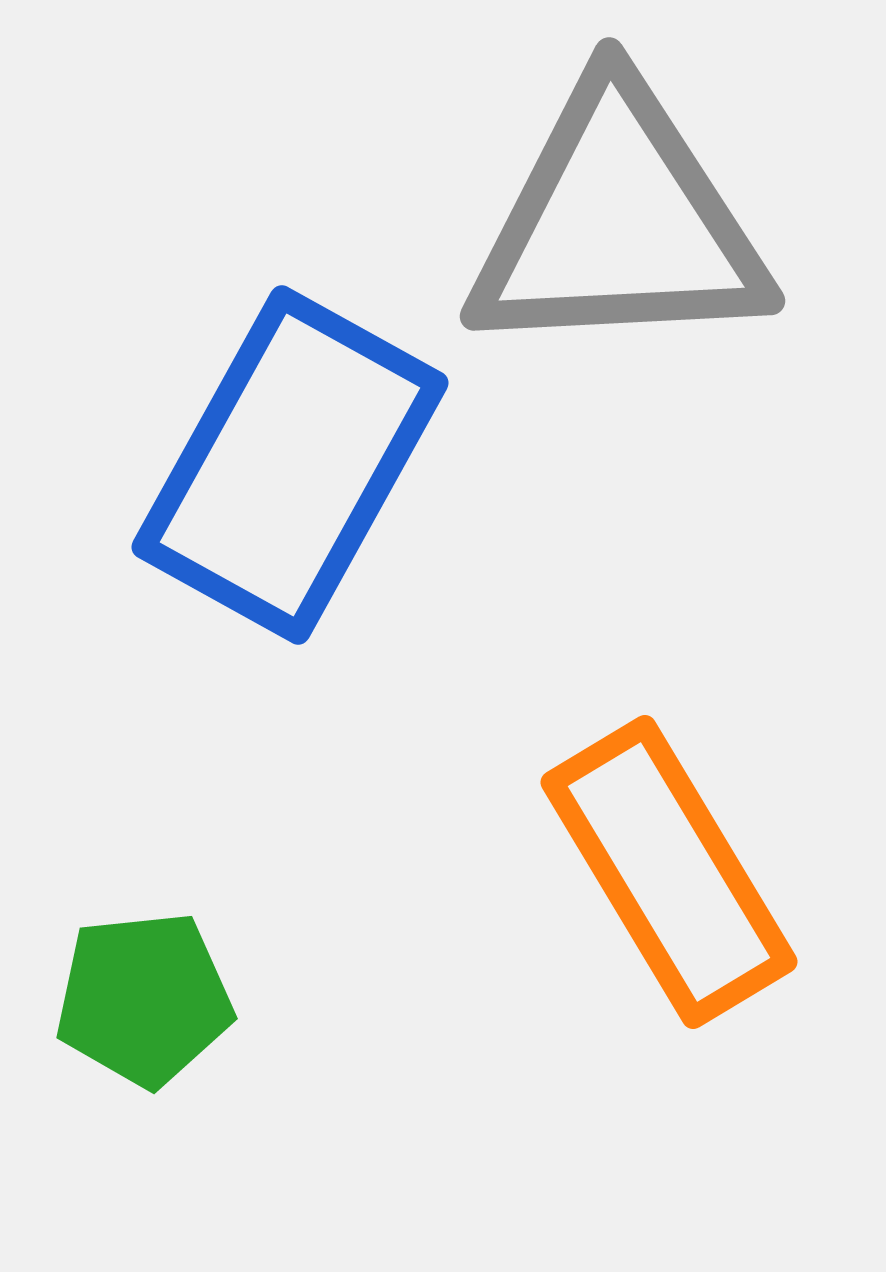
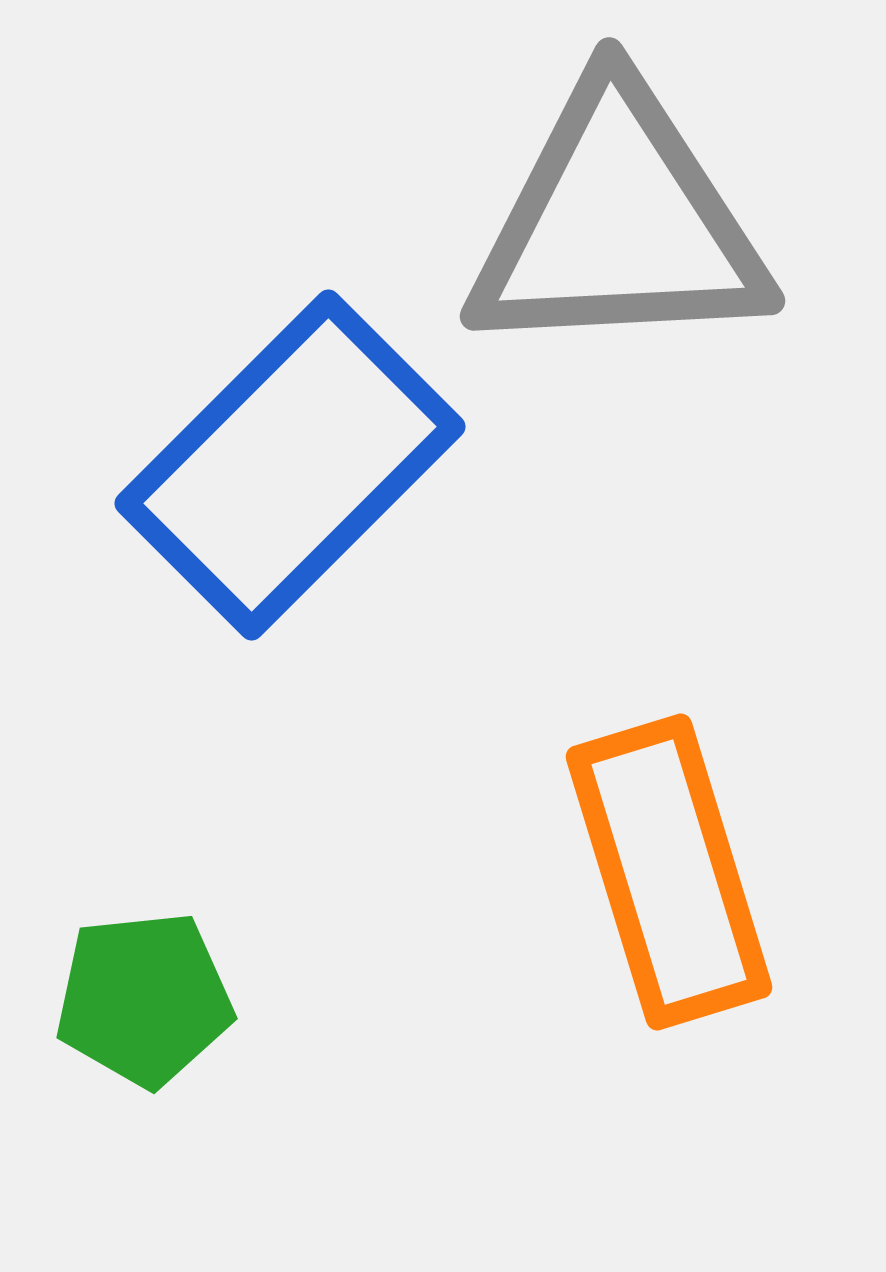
blue rectangle: rotated 16 degrees clockwise
orange rectangle: rotated 14 degrees clockwise
